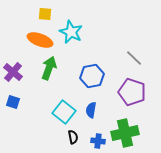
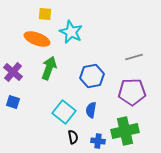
orange ellipse: moved 3 px left, 1 px up
gray line: moved 1 px up; rotated 60 degrees counterclockwise
purple pentagon: rotated 20 degrees counterclockwise
green cross: moved 2 px up
